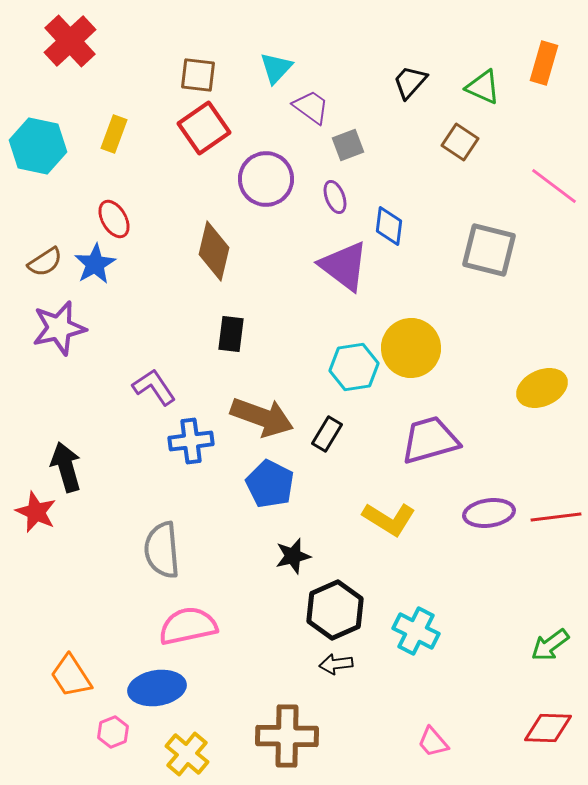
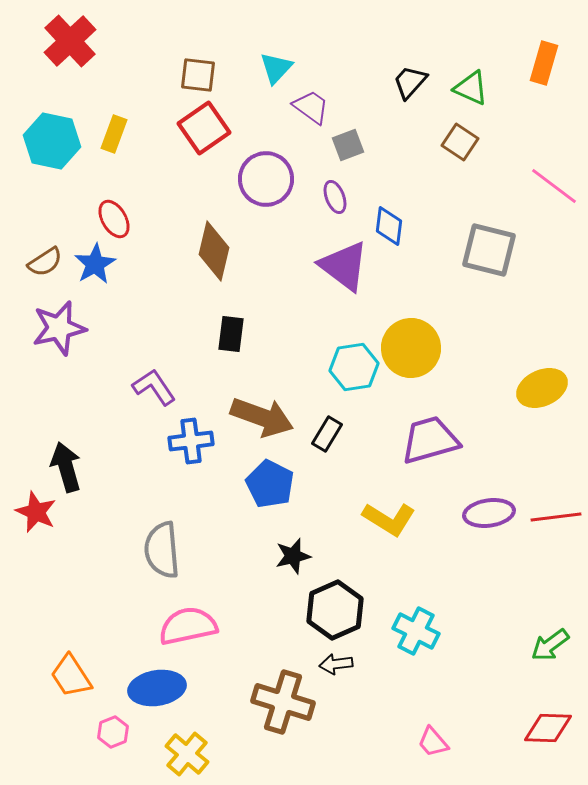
green triangle at (483, 87): moved 12 px left, 1 px down
cyan hexagon at (38, 146): moved 14 px right, 5 px up
brown cross at (287, 736): moved 4 px left, 34 px up; rotated 16 degrees clockwise
